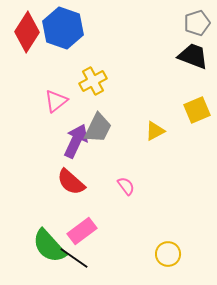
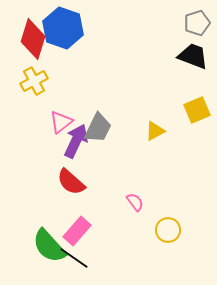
red diamond: moved 6 px right, 7 px down; rotated 15 degrees counterclockwise
yellow cross: moved 59 px left
pink triangle: moved 5 px right, 21 px down
pink semicircle: moved 9 px right, 16 px down
pink rectangle: moved 5 px left; rotated 12 degrees counterclockwise
yellow circle: moved 24 px up
